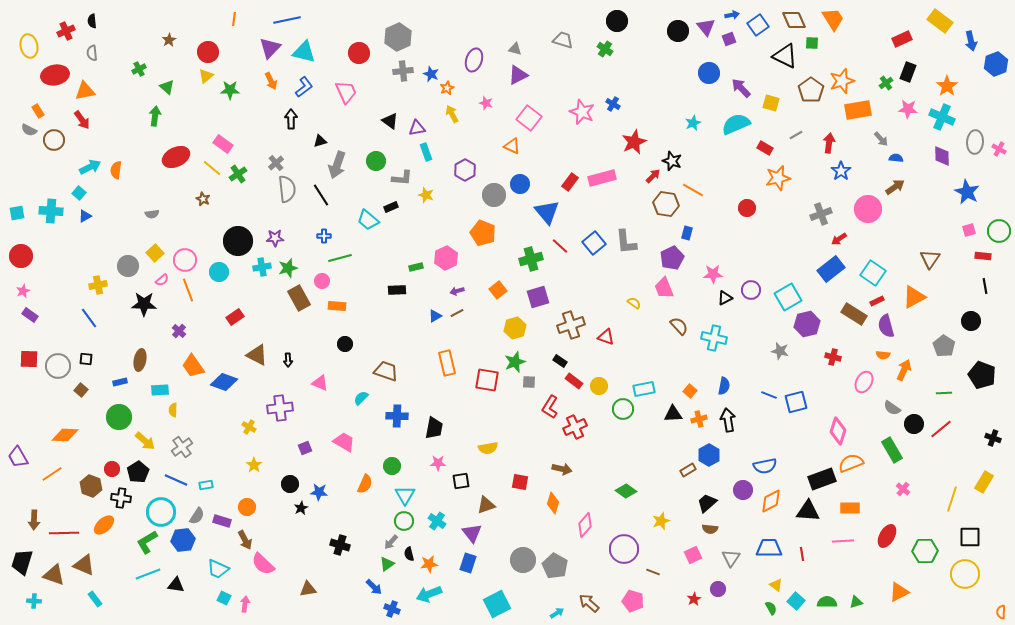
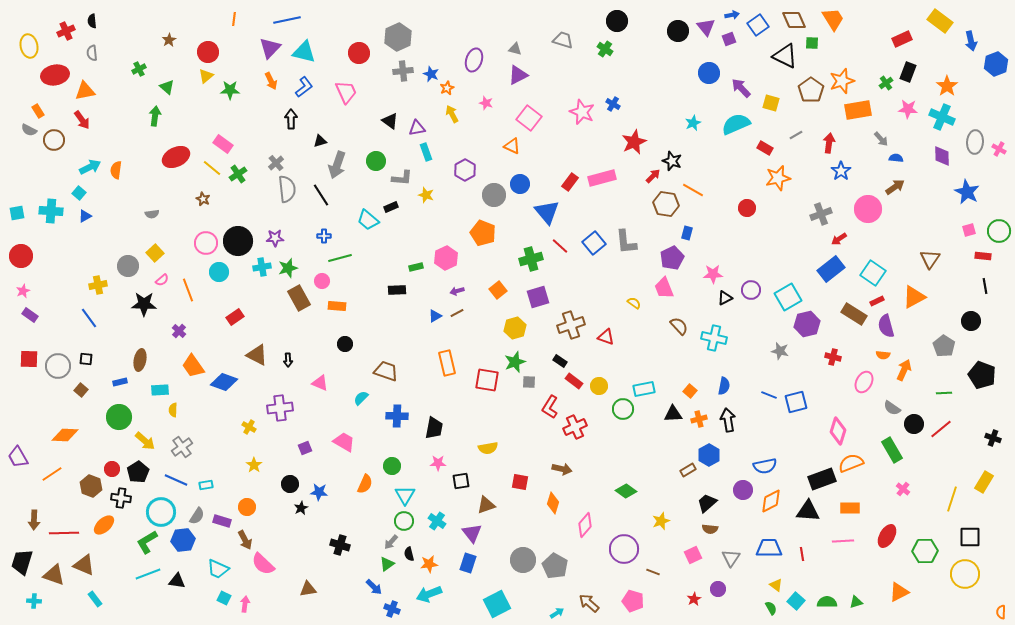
pink circle at (185, 260): moved 21 px right, 17 px up
black triangle at (176, 585): moved 1 px right, 4 px up
